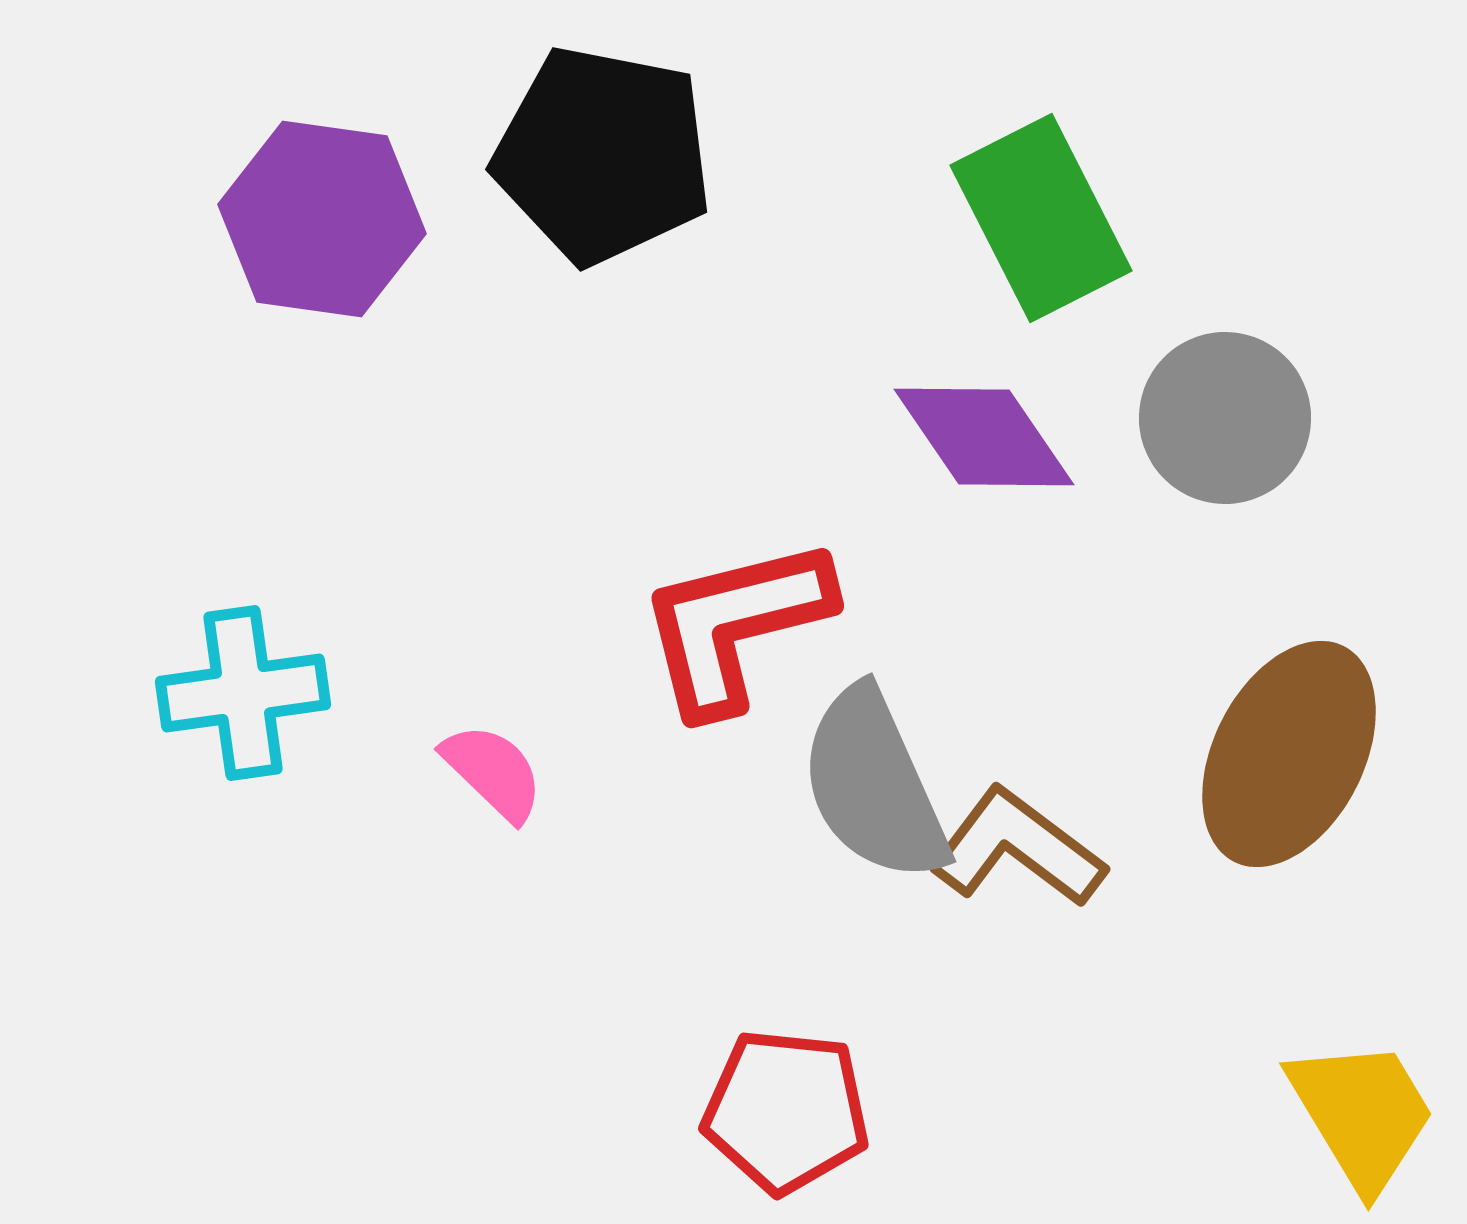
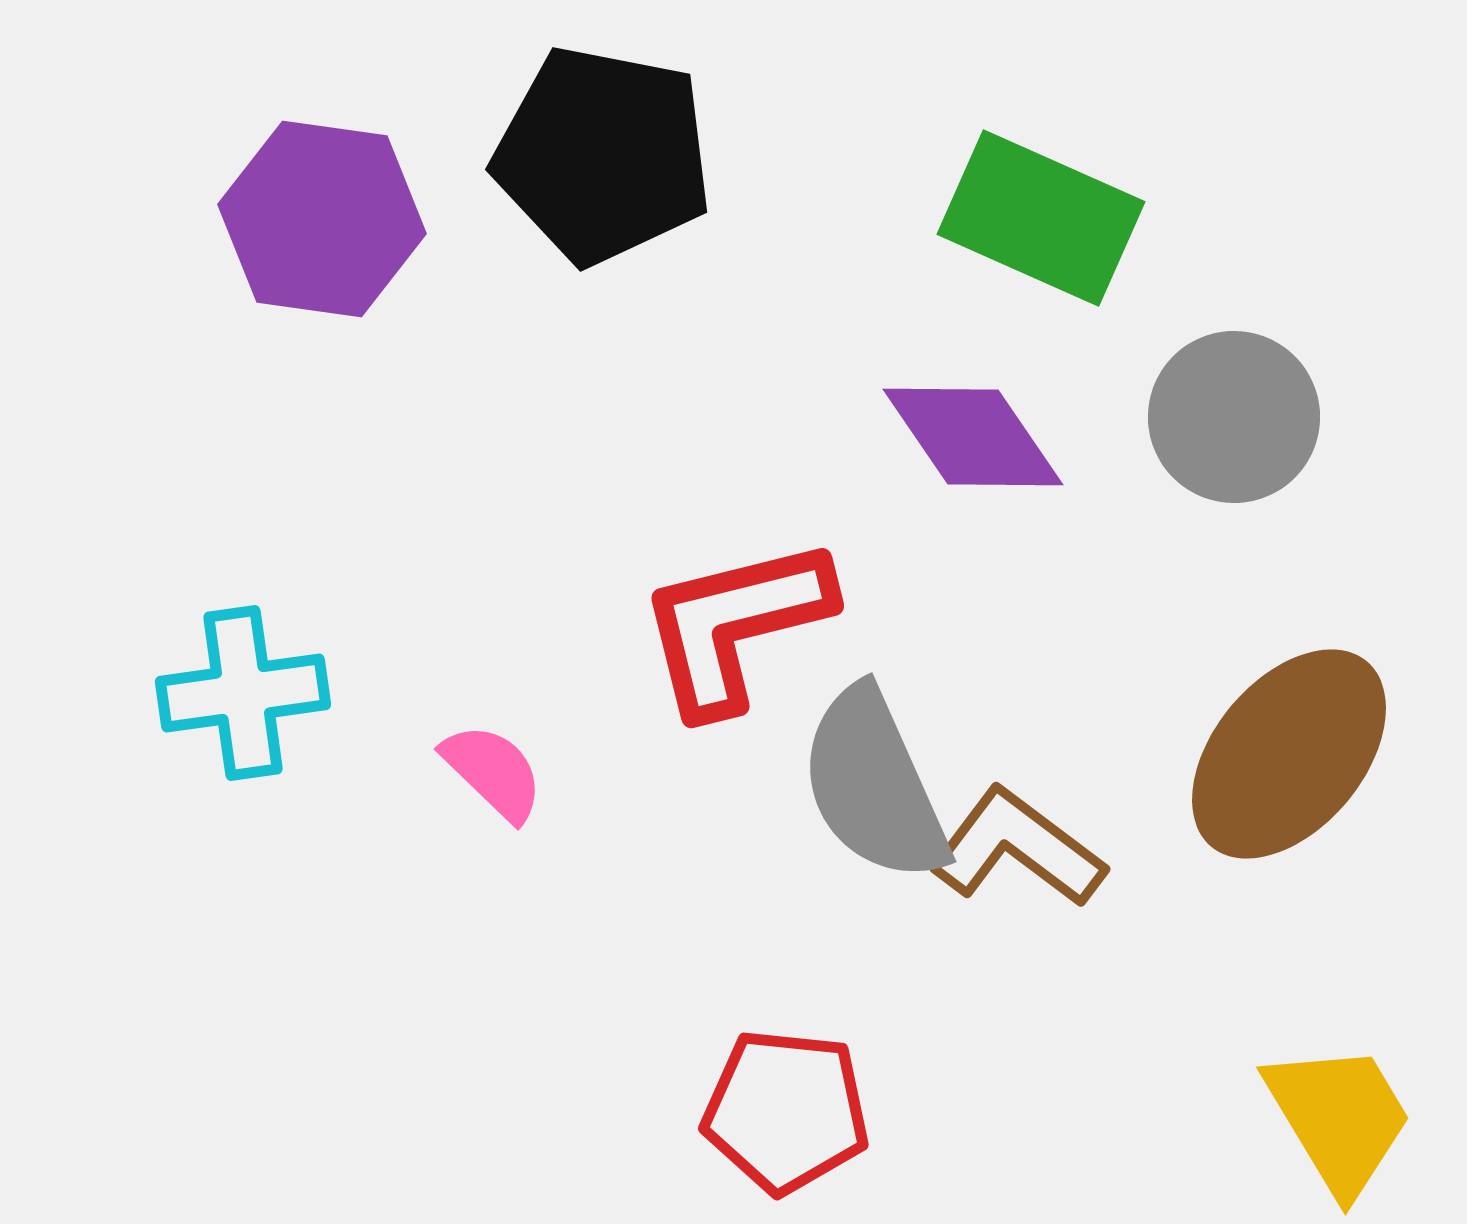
green rectangle: rotated 39 degrees counterclockwise
gray circle: moved 9 px right, 1 px up
purple diamond: moved 11 px left
brown ellipse: rotated 13 degrees clockwise
yellow trapezoid: moved 23 px left, 4 px down
